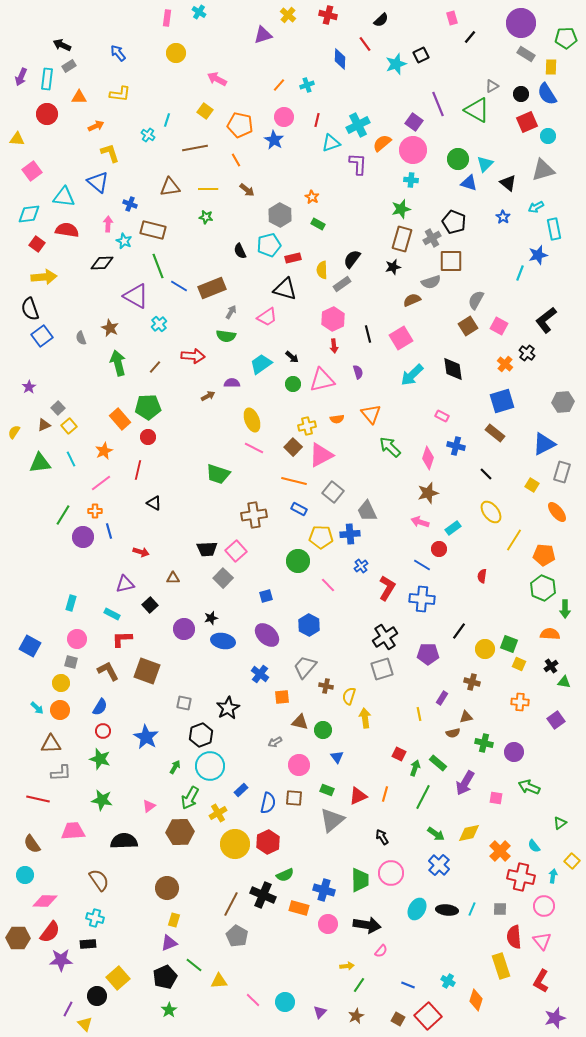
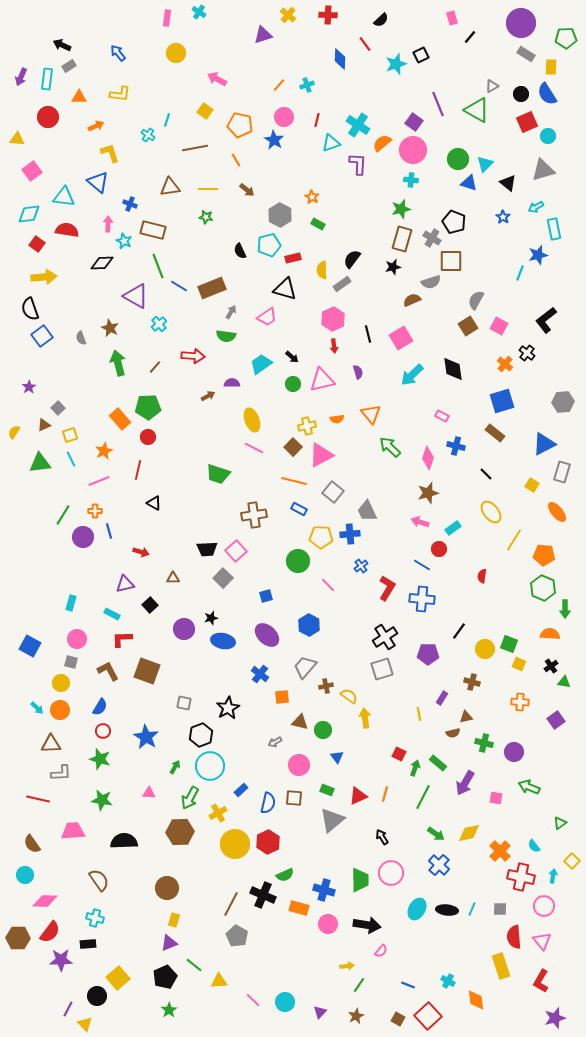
red cross at (328, 15): rotated 12 degrees counterclockwise
red circle at (47, 114): moved 1 px right, 3 px down
cyan cross at (358, 125): rotated 30 degrees counterclockwise
gray cross at (432, 238): rotated 30 degrees counterclockwise
yellow square at (69, 426): moved 1 px right, 9 px down; rotated 21 degrees clockwise
pink line at (101, 483): moved 2 px left, 2 px up; rotated 15 degrees clockwise
brown cross at (326, 686): rotated 24 degrees counterclockwise
yellow semicircle at (349, 696): rotated 108 degrees clockwise
pink triangle at (149, 806): moved 13 px up; rotated 40 degrees clockwise
orange diamond at (476, 1000): rotated 25 degrees counterclockwise
